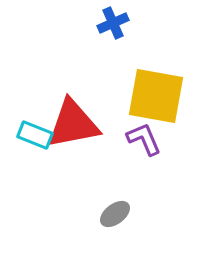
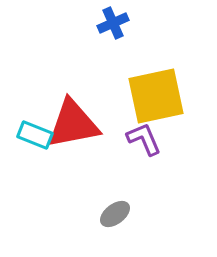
yellow square: rotated 22 degrees counterclockwise
